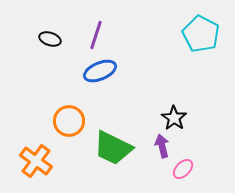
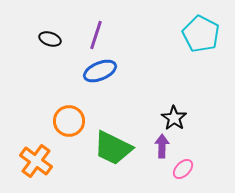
purple arrow: rotated 15 degrees clockwise
